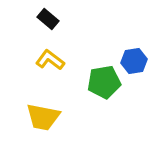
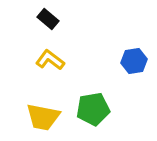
green pentagon: moved 11 px left, 27 px down
